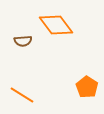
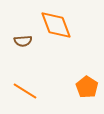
orange diamond: rotated 16 degrees clockwise
orange line: moved 3 px right, 4 px up
